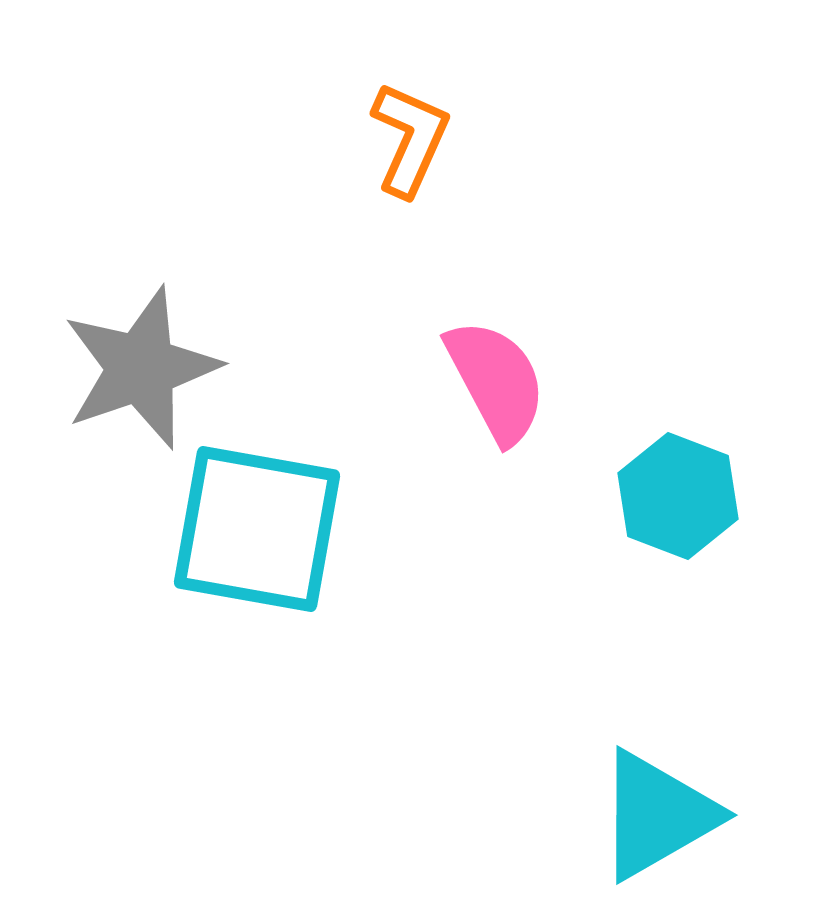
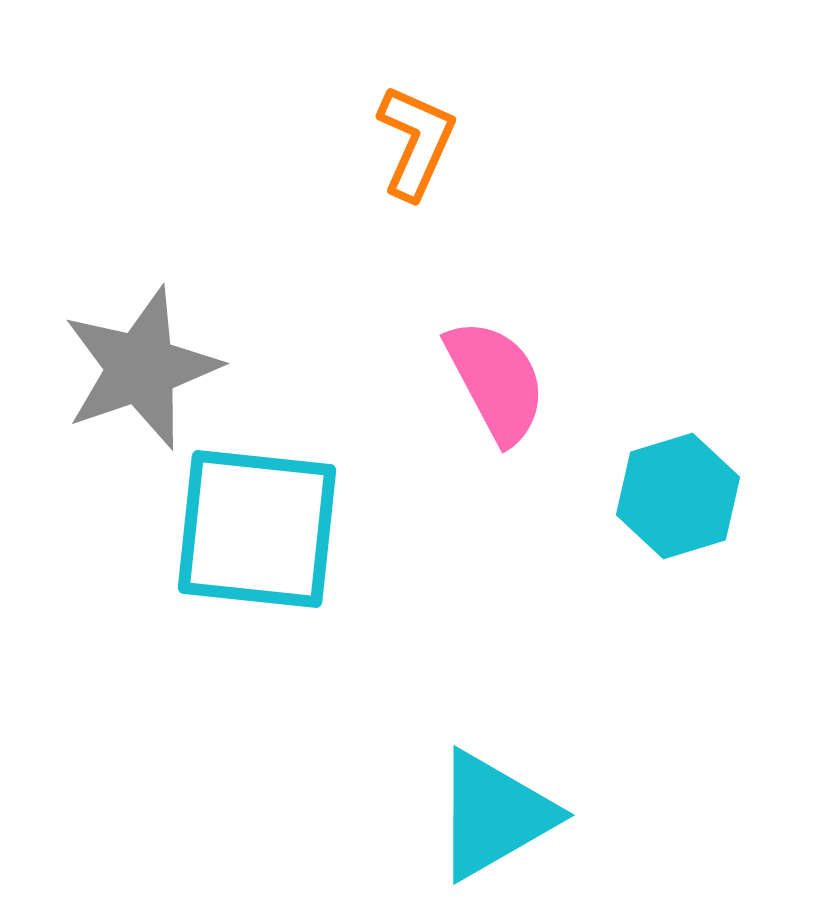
orange L-shape: moved 6 px right, 3 px down
cyan hexagon: rotated 22 degrees clockwise
cyan square: rotated 4 degrees counterclockwise
cyan triangle: moved 163 px left
